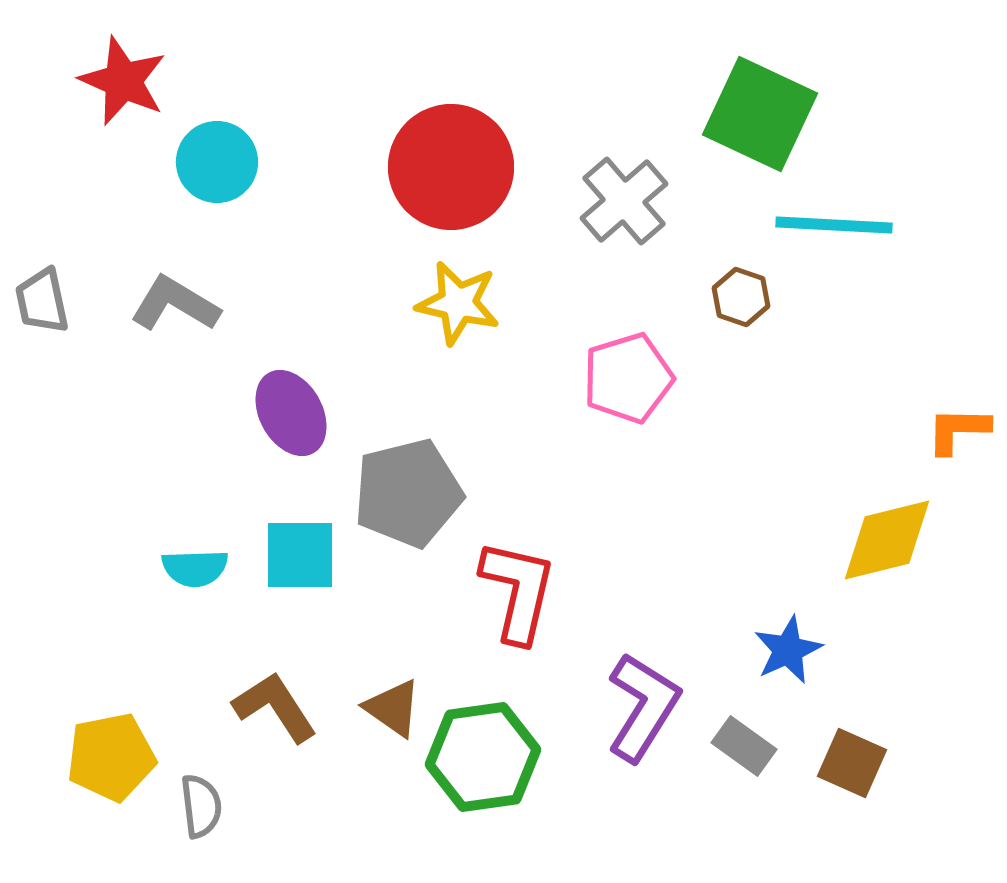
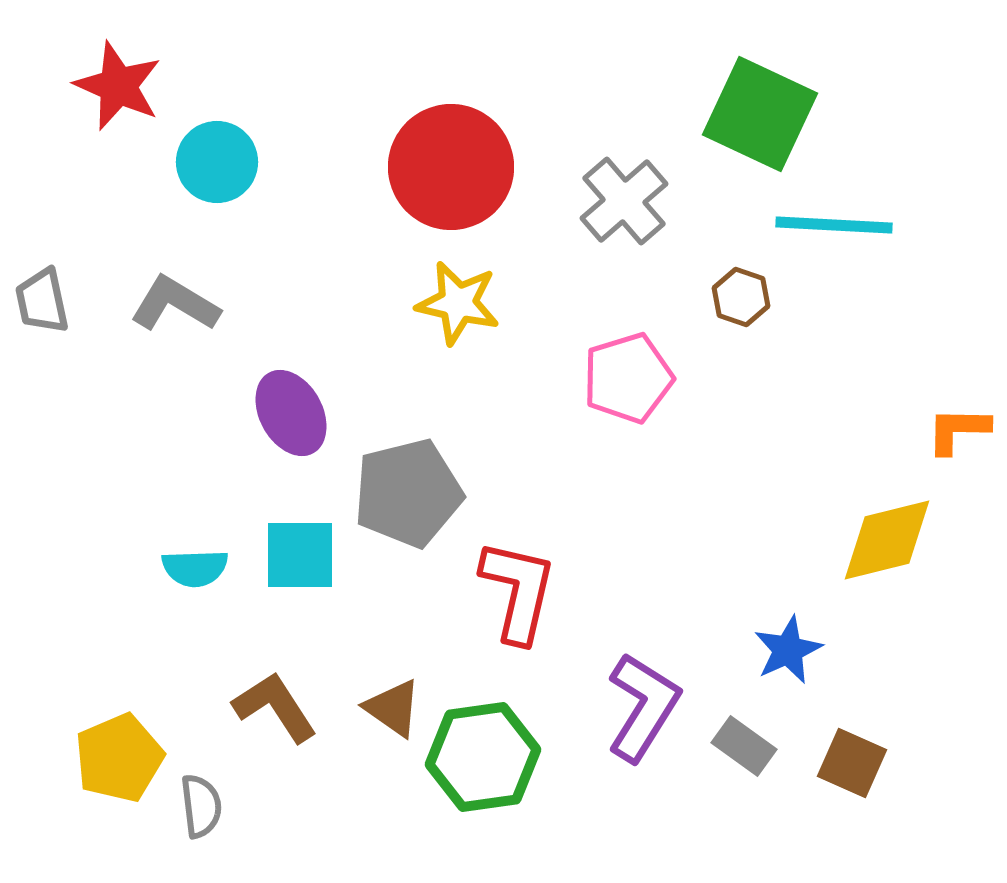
red star: moved 5 px left, 5 px down
yellow pentagon: moved 8 px right, 1 px down; rotated 12 degrees counterclockwise
